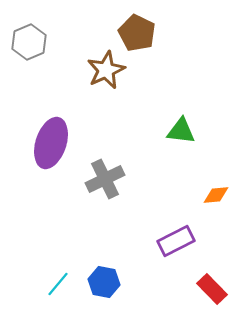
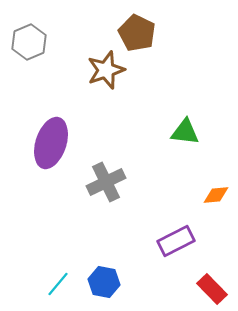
brown star: rotated 6 degrees clockwise
green triangle: moved 4 px right, 1 px down
gray cross: moved 1 px right, 3 px down
